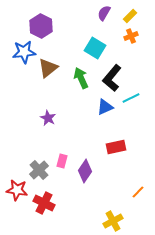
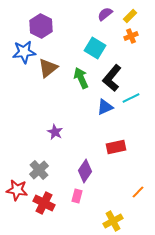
purple semicircle: moved 1 px right, 1 px down; rotated 21 degrees clockwise
purple star: moved 7 px right, 14 px down
pink rectangle: moved 15 px right, 35 px down
